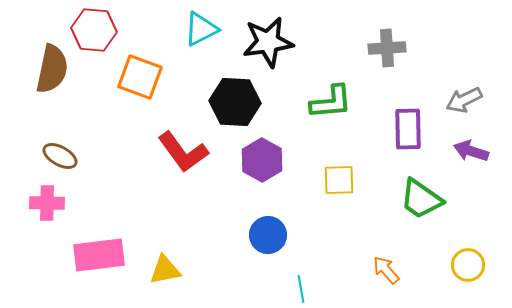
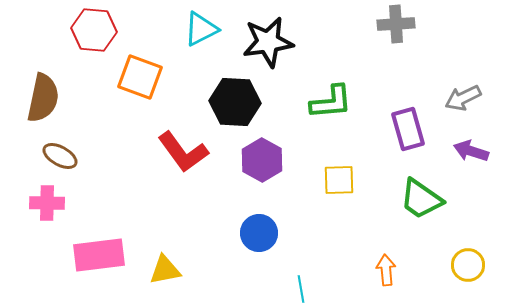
gray cross: moved 9 px right, 24 px up
brown semicircle: moved 9 px left, 29 px down
gray arrow: moved 1 px left, 2 px up
purple rectangle: rotated 15 degrees counterclockwise
blue circle: moved 9 px left, 2 px up
orange arrow: rotated 36 degrees clockwise
